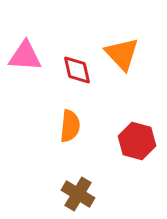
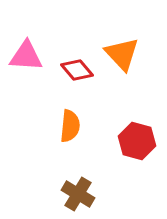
pink triangle: moved 1 px right
red diamond: rotated 28 degrees counterclockwise
